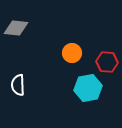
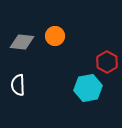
gray diamond: moved 6 px right, 14 px down
orange circle: moved 17 px left, 17 px up
red hexagon: rotated 25 degrees clockwise
